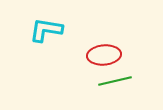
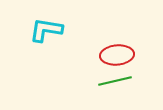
red ellipse: moved 13 px right
